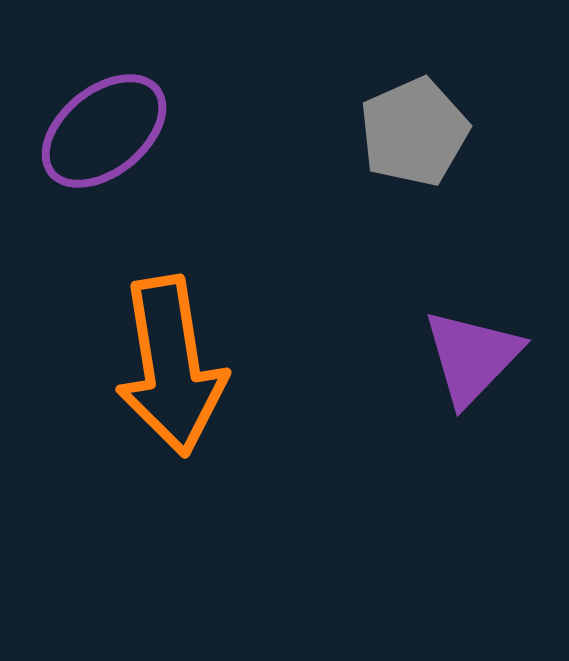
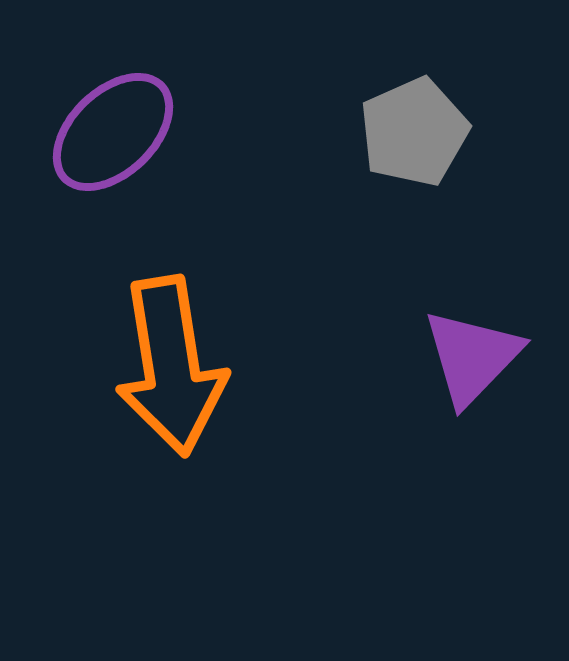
purple ellipse: moved 9 px right, 1 px down; rotated 5 degrees counterclockwise
